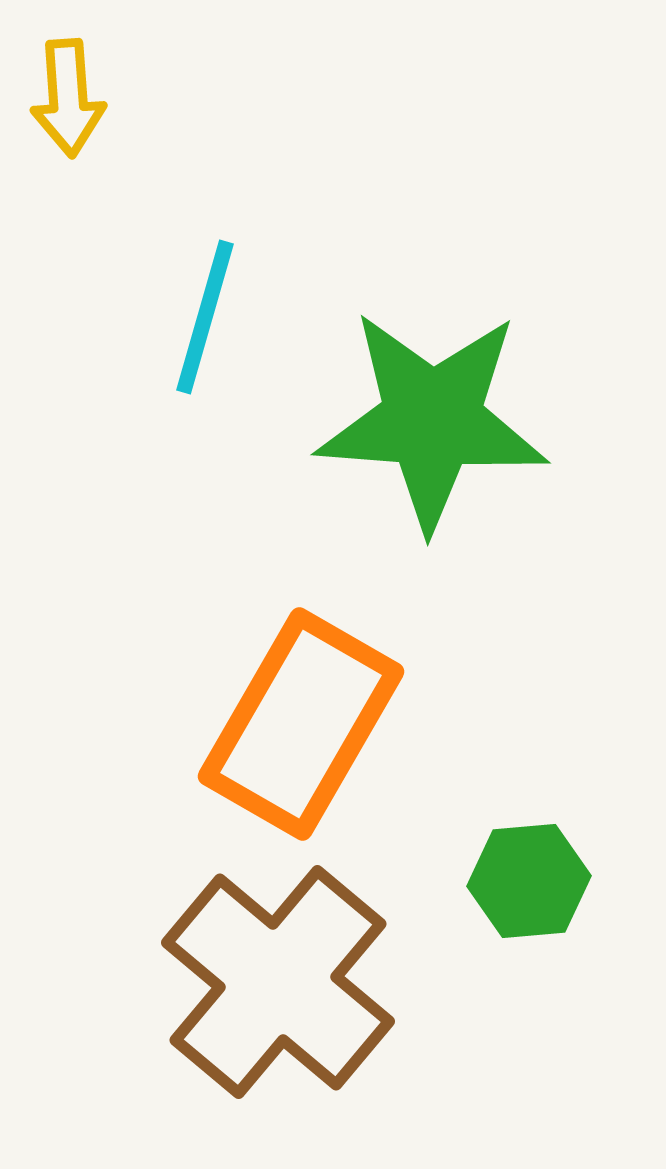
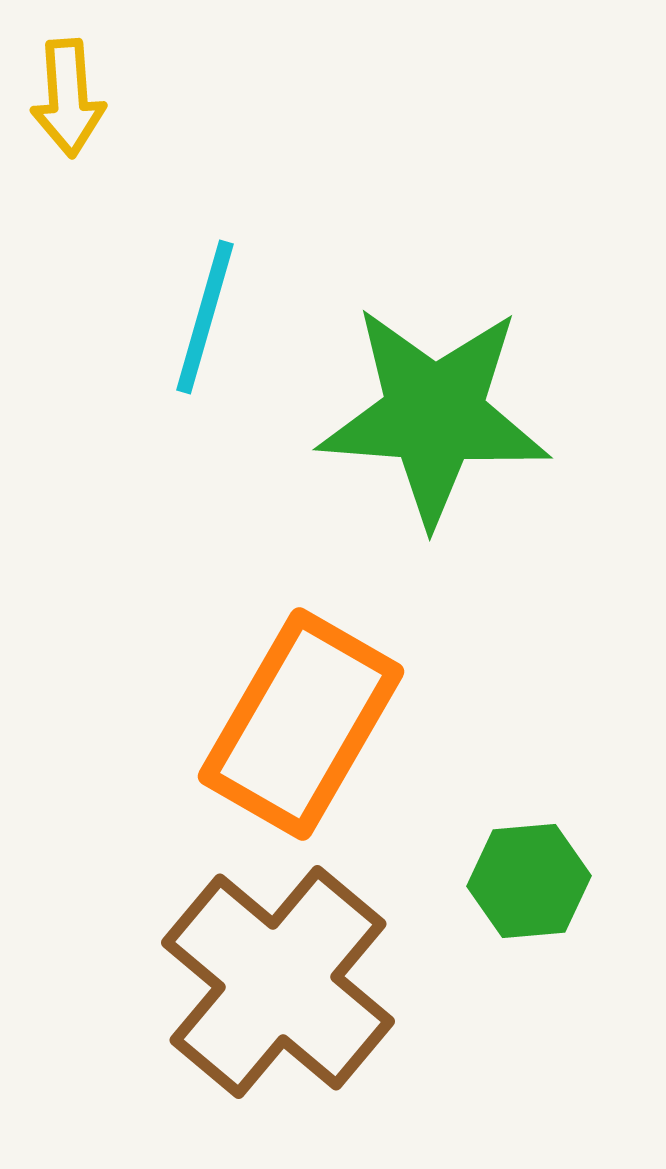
green star: moved 2 px right, 5 px up
